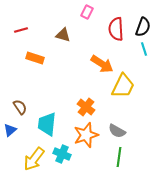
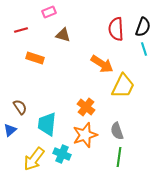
pink rectangle: moved 38 px left; rotated 40 degrees clockwise
gray semicircle: rotated 42 degrees clockwise
orange star: moved 1 px left
